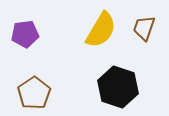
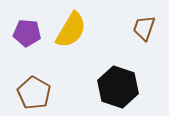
yellow semicircle: moved 30 px left
purple pentagon: moved 2 px right, 1 px up; rotated 12 degrees clockwise
brown pentagon: rotated 8 degrees counterclockwise
